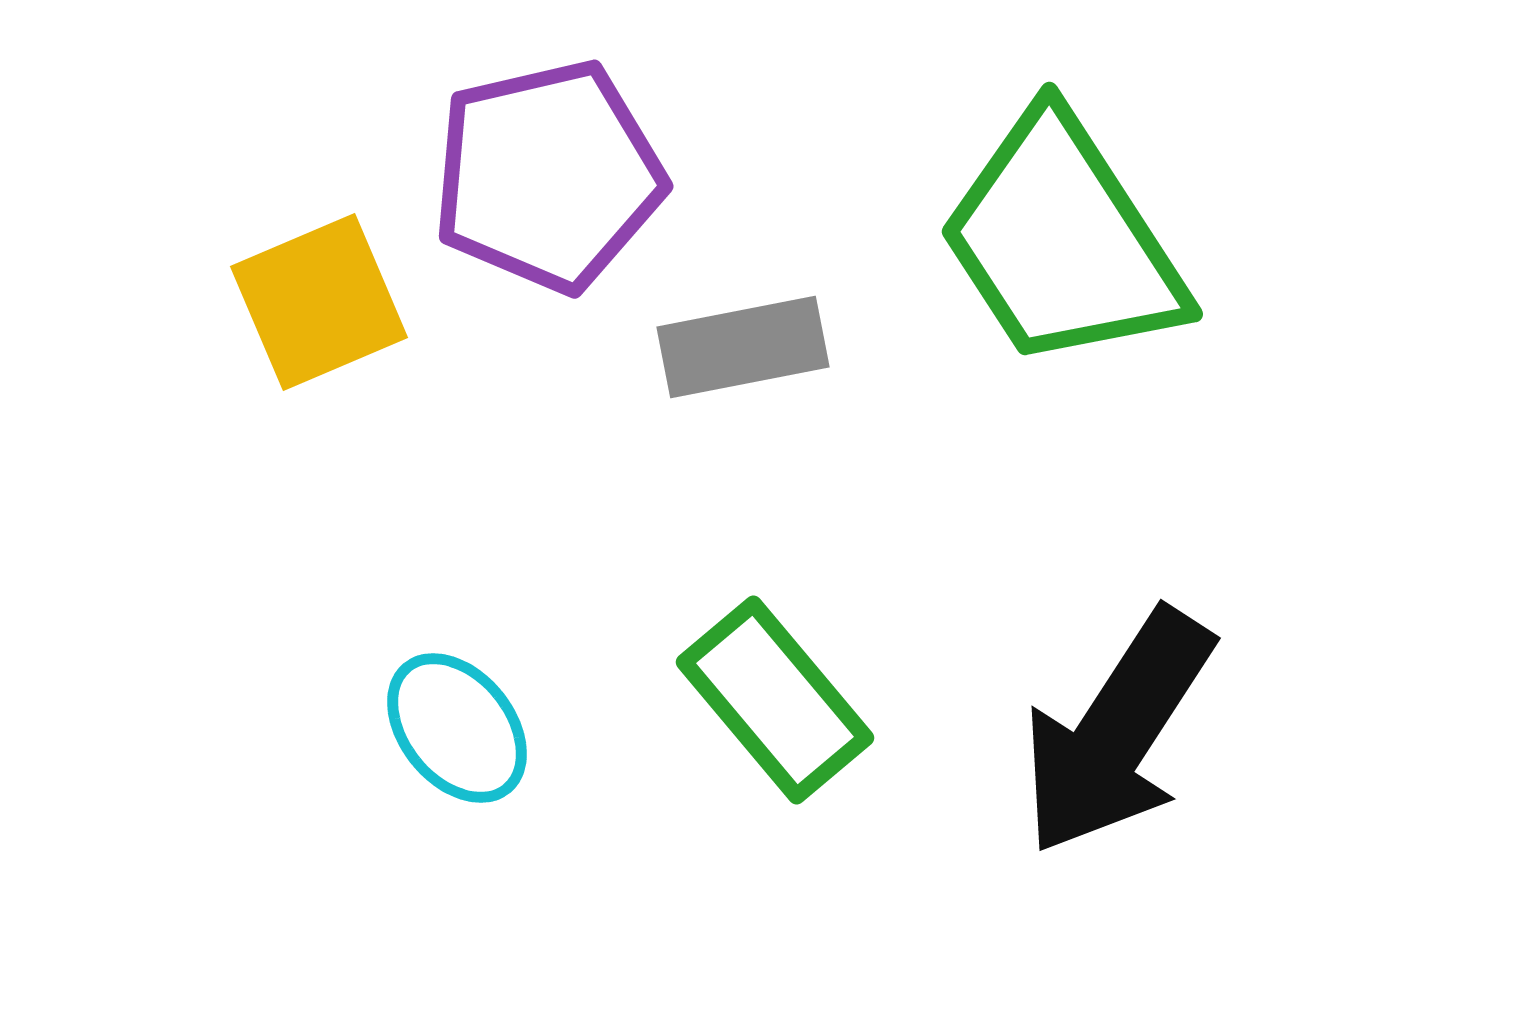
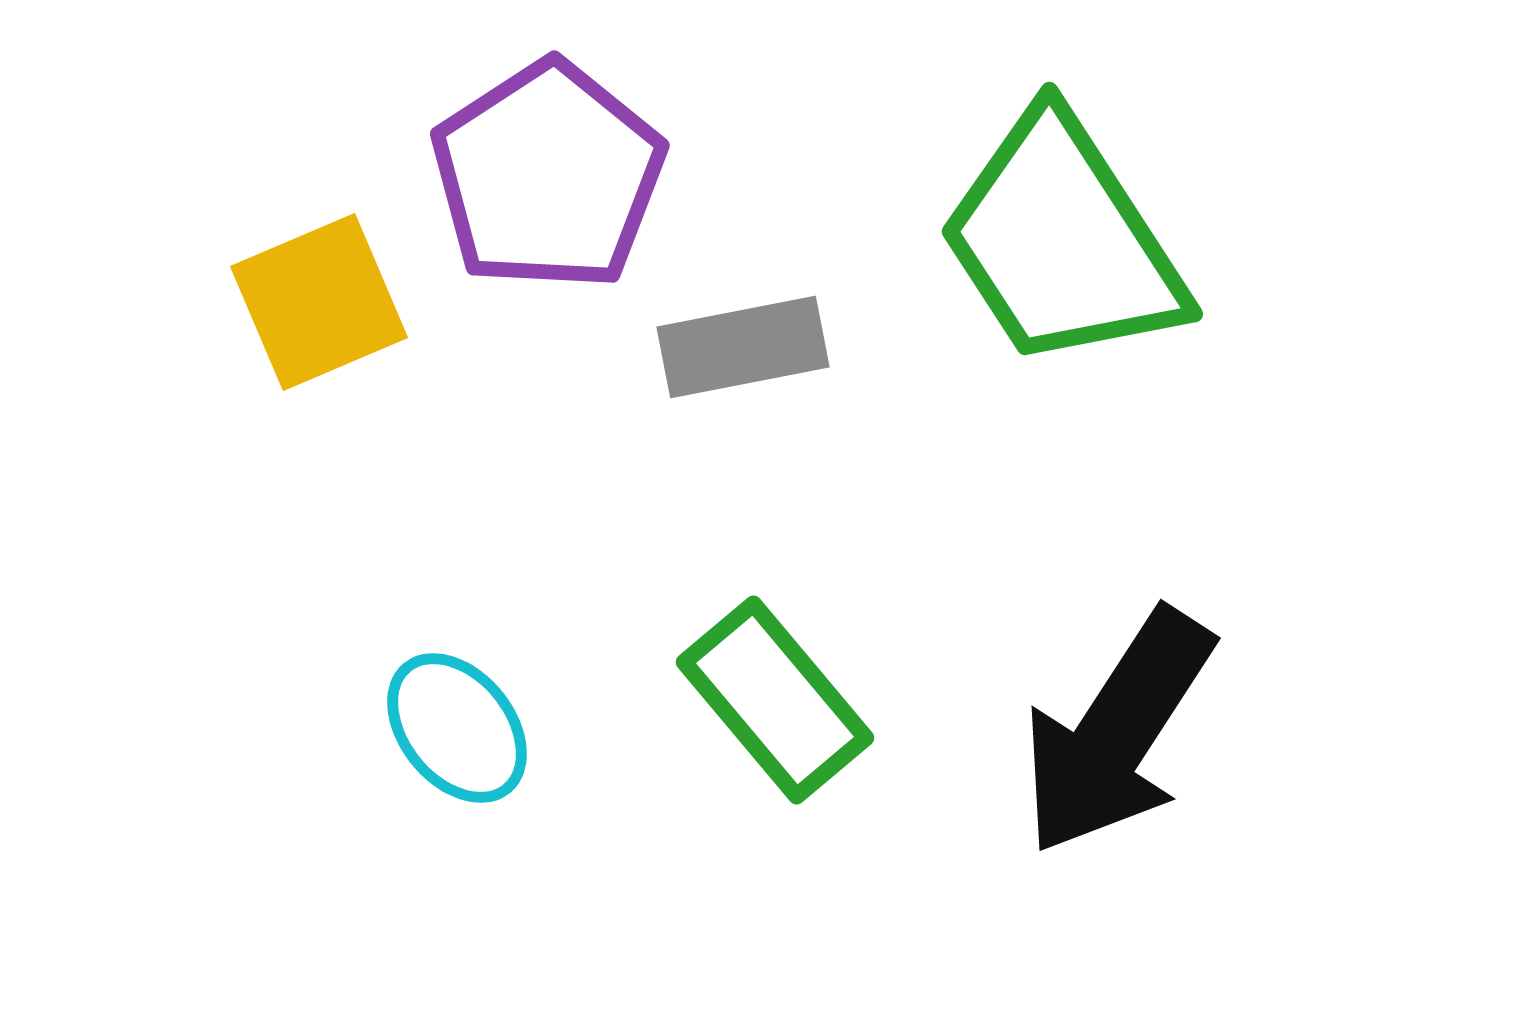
purple pentagon: rotated 20 degrees counterclockwise
